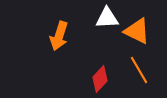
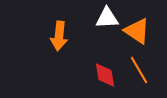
orange triangle: rotated 8 degrees clockwise
orange arrow: rotated 12 degrees counterclockwise
red diamond: moved 5 px right, 4 px up; rotated 52 degrees counterclockwise
